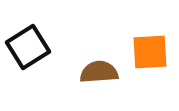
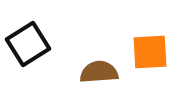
black square: moved 3 px up
